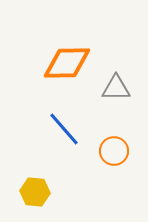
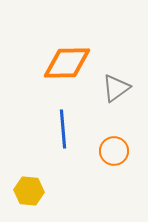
gray triangle: rotated 36 degrees counterclockwise
blue line: moved 1 px left; rotated 36 degrees clockwise
yellow hexagon: moved 6 px left, 1 px up
